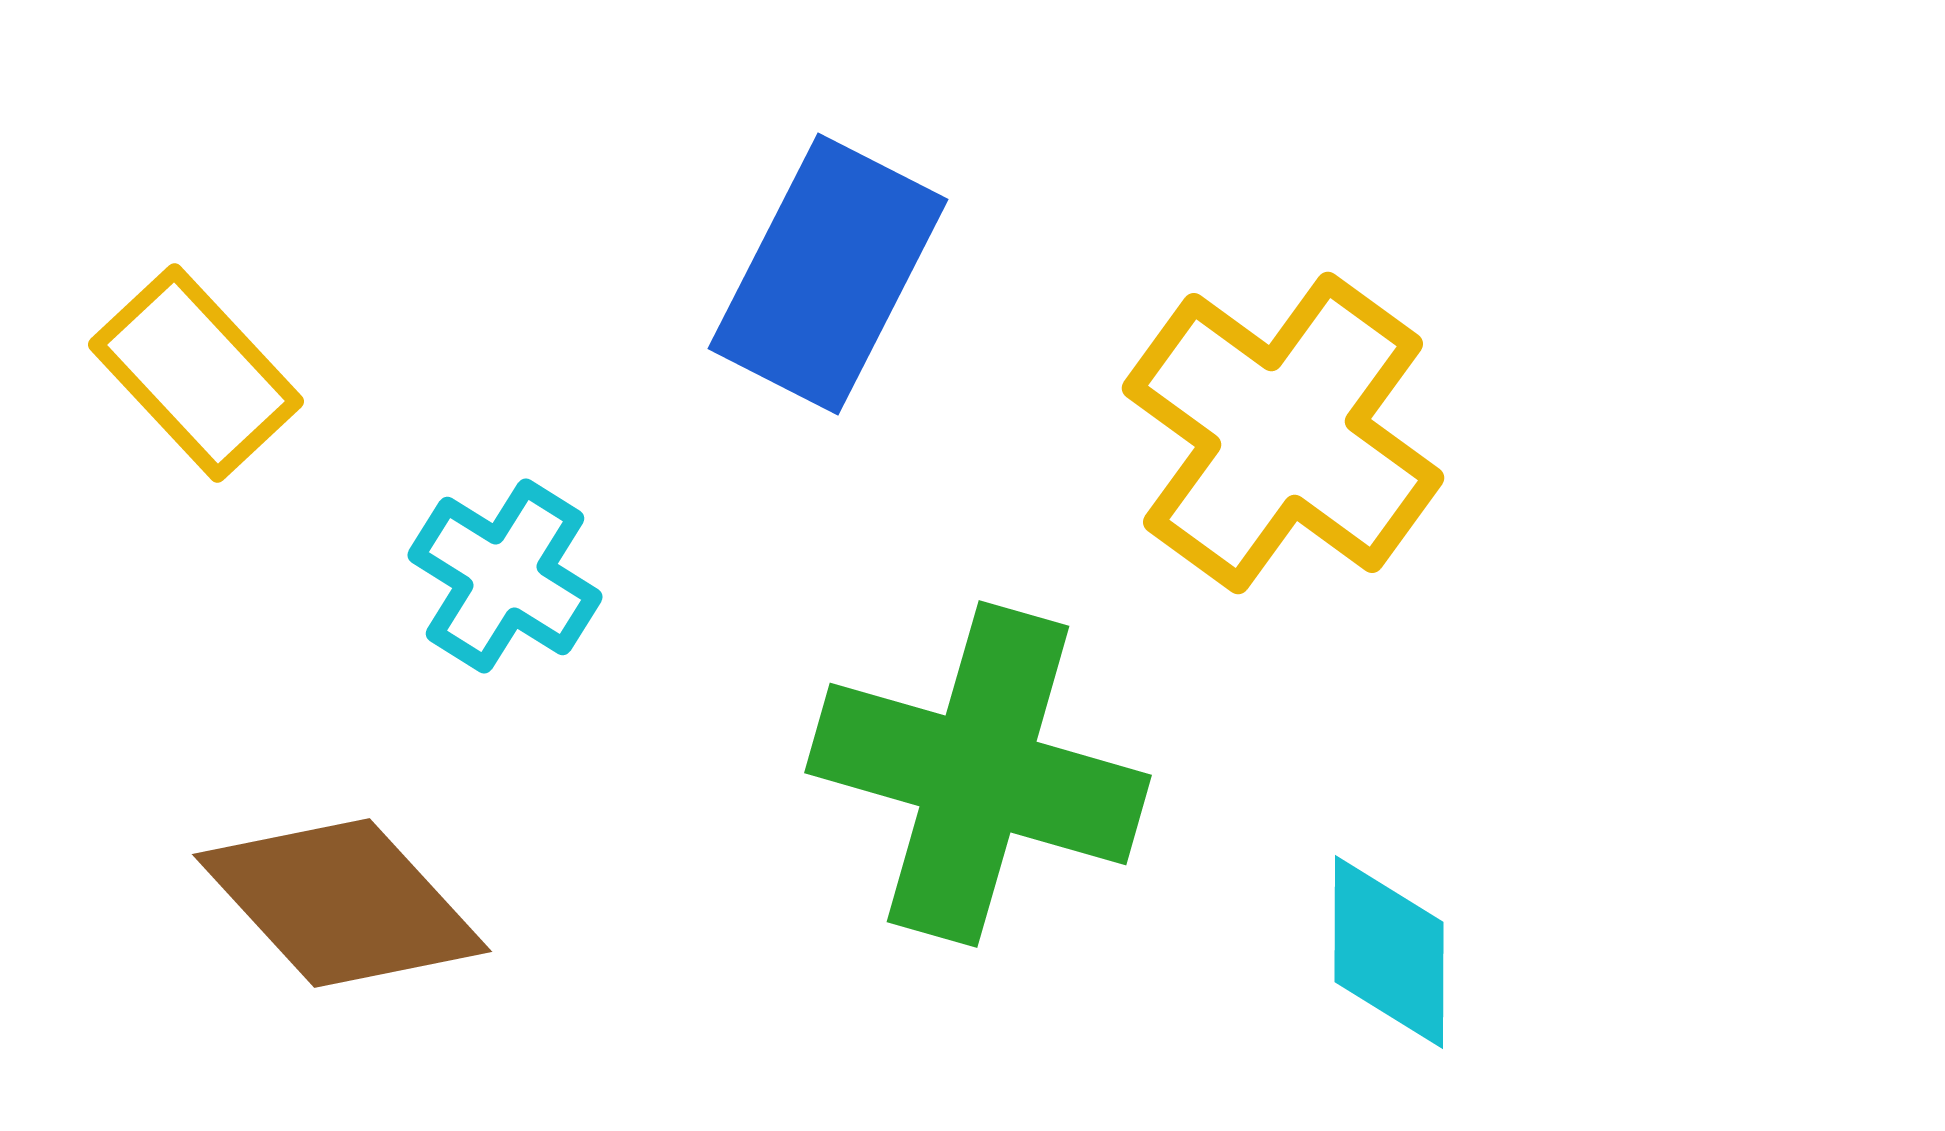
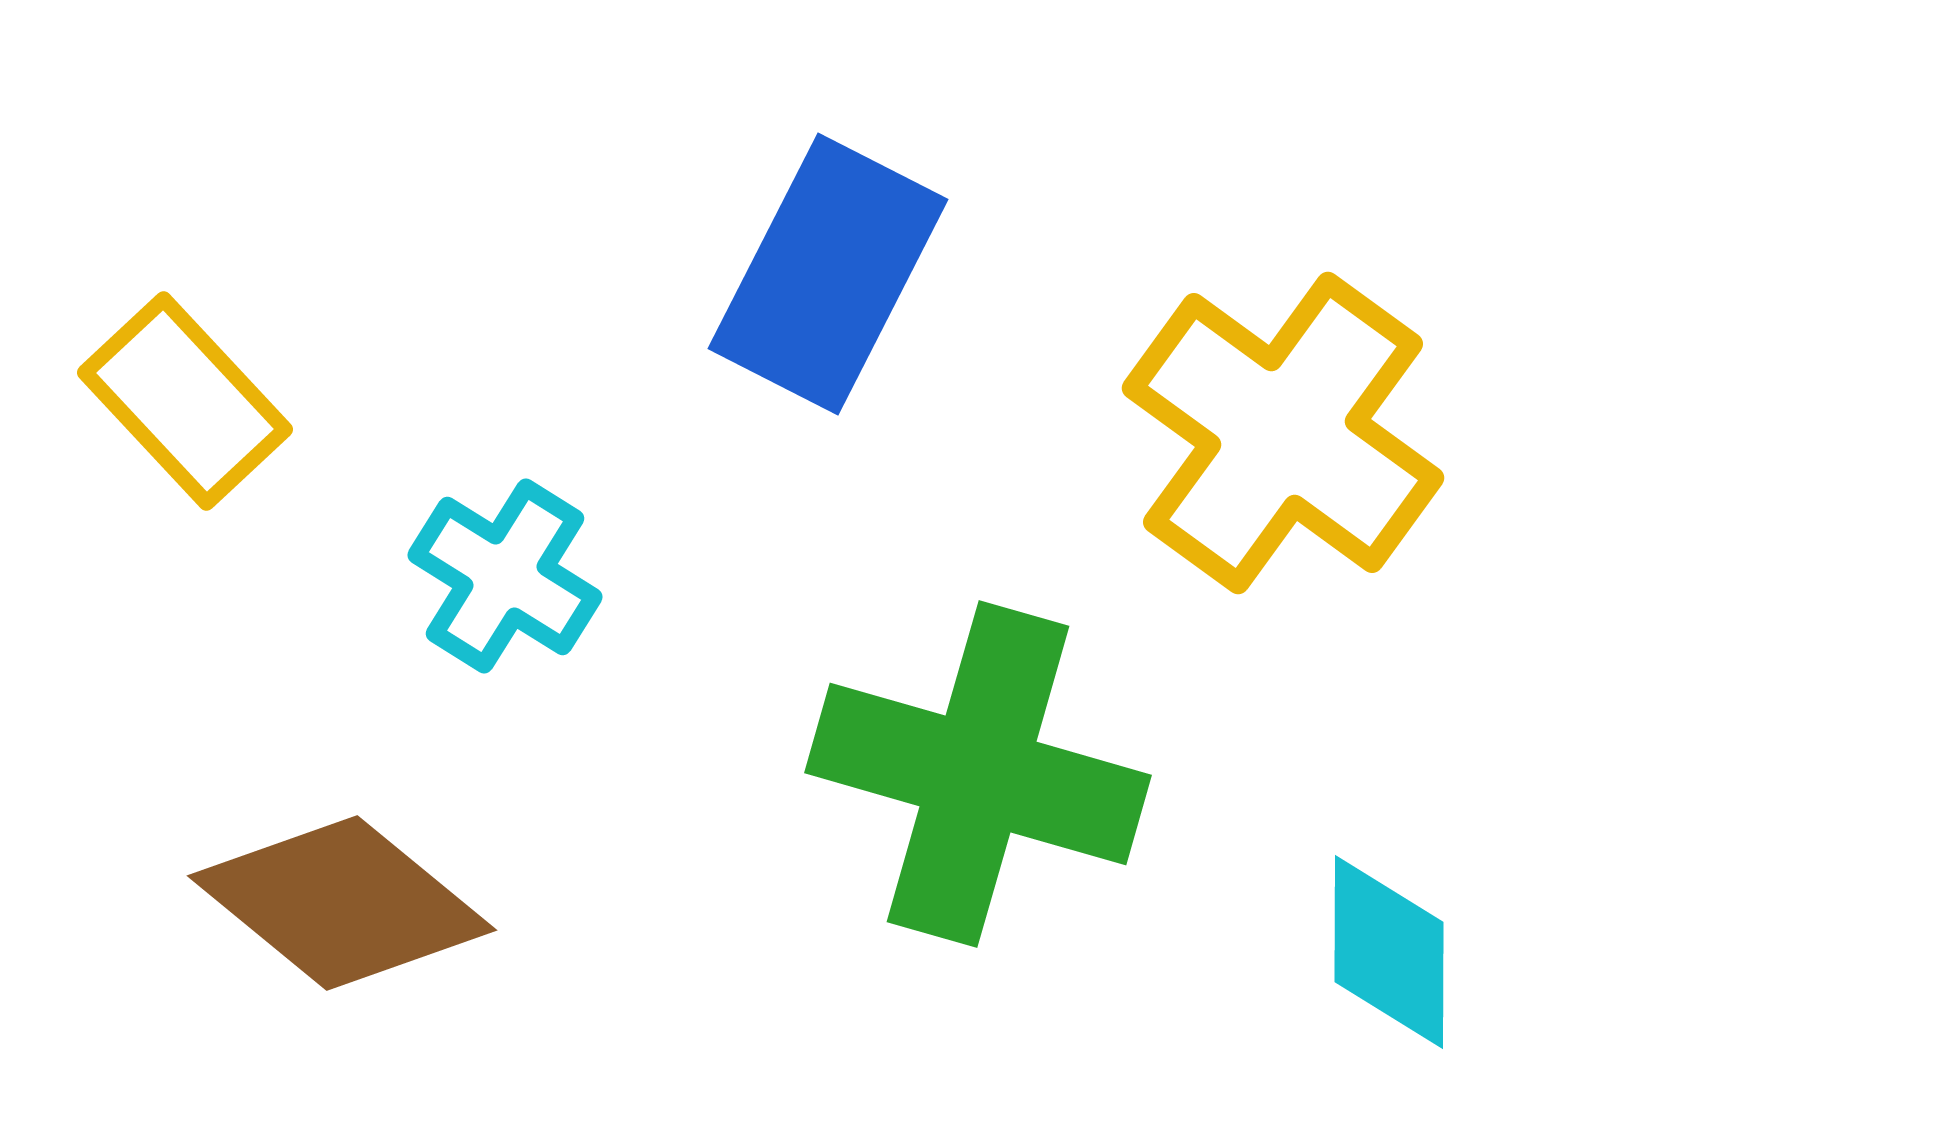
yellow rectangle: moved 11 px left, 28 px down
brown diamond: rotated 8 degrees counterclockwise
